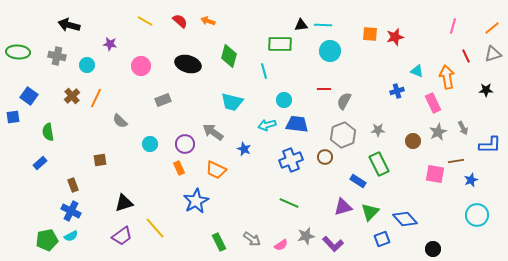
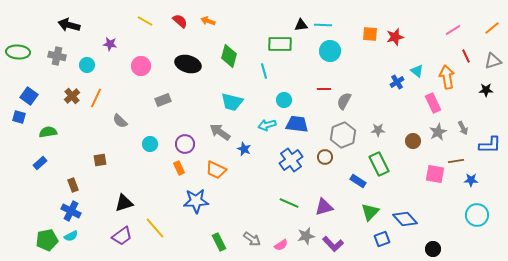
pink line at (453, 26): moved 4 px down; rotated 42 degrees clockwise
gray triangle at (493, 54): moved 7 px down
cyan triangle at (417, 71): rotated 16 degrees clockwise
blue cross at (397, 91): moved 9 px up; rotated 16 degrees counterclockwise
blue square at (13, 117): moved 6 px right; rotated 24 degrees clockwise
green semicircle at (48, 132): rotated 90 degrees clockwise
gray arrow at (213, 132): moved 7 px right
blue cross at (291, 160): rotated 15 degrees counterclockwise
blue star at (471, 180): rotated 24 degrees clockwise
blue star at (196, 201): rotated 25 degrees clockwise
purple triangle at (343, 207): moved 19 px left
